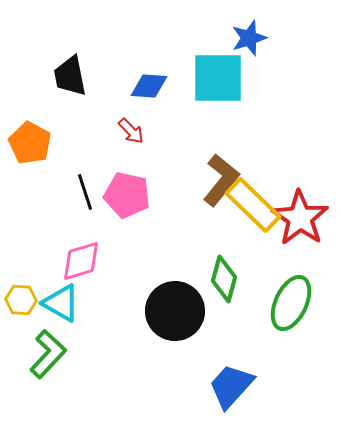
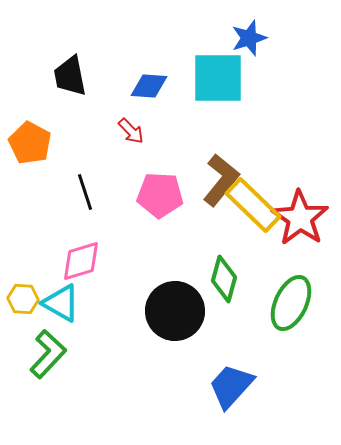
pink pentagon: moved 33 px right; rotated 9 degrees counterclockwise
yellow hexagon: moved 2 px right, 1 px up
